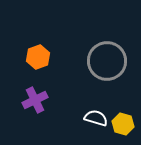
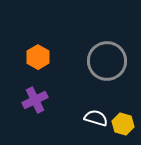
orange hexagon: rotated 10 degrees counterclockwise
